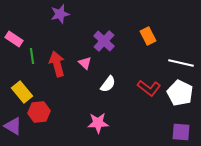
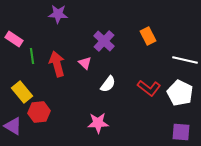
purple star: moved 2 px left; rotated 18 degrees clockwise
white line: moved 4 px right, 3 px up
